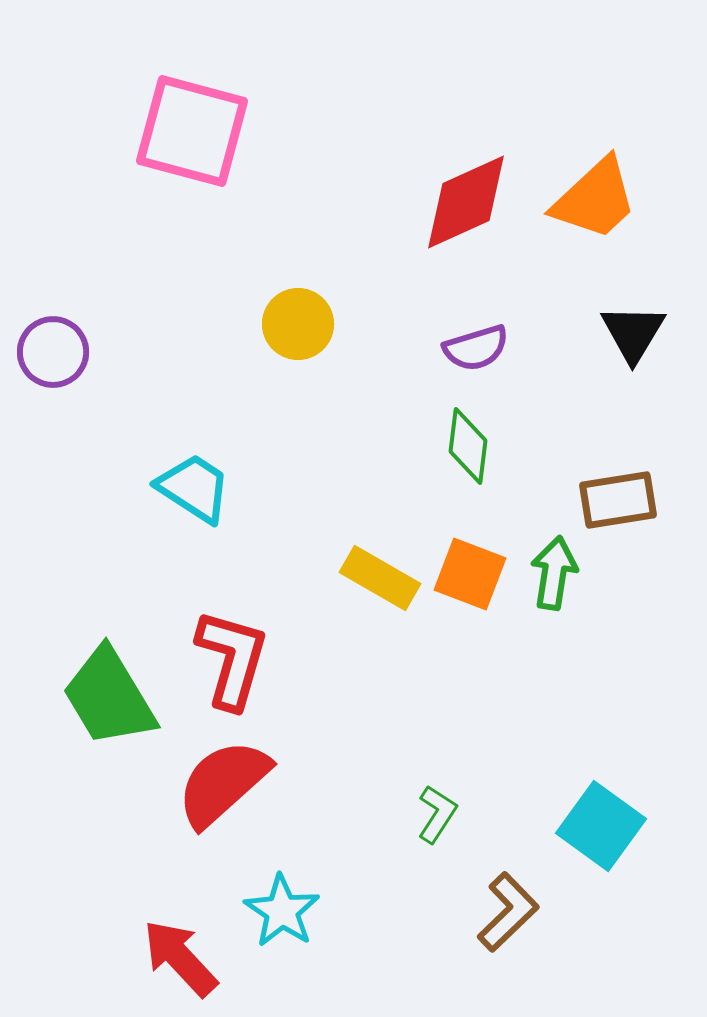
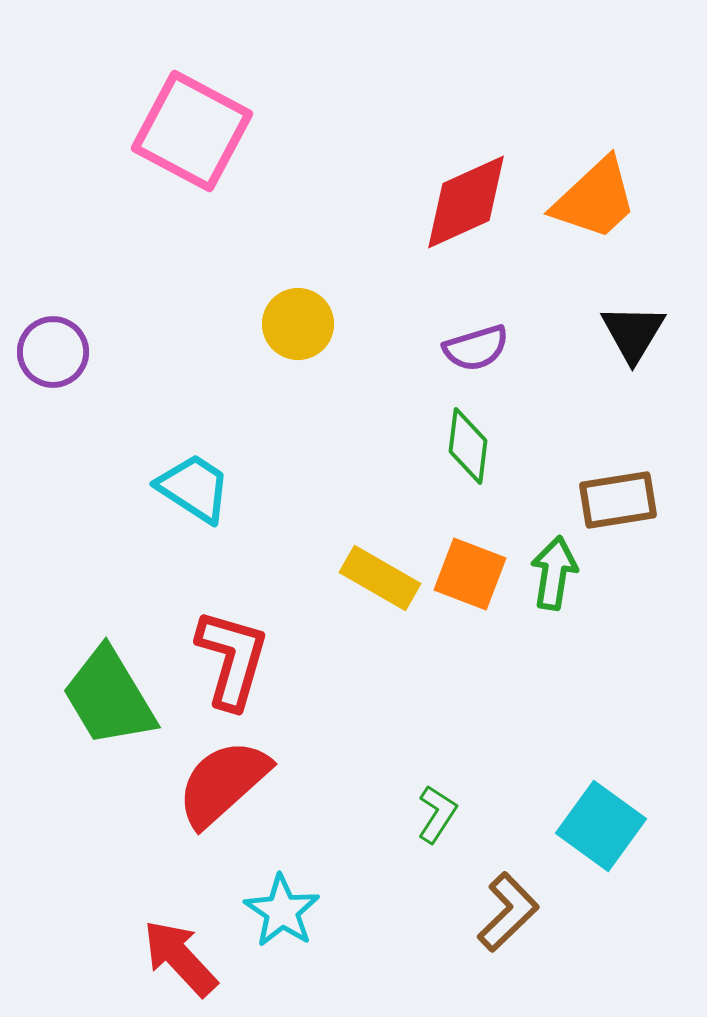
pink square: rotated 13 degrees clockwise
